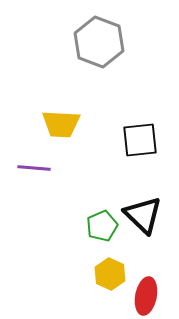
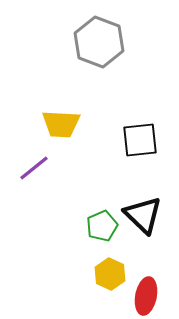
purple line: rotated 44 degrees counterclockwise
